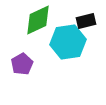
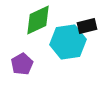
black rectangle: moved 1 px right, 5 px down
